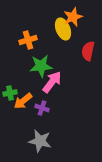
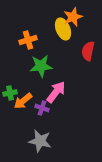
pink arrow: moved 4 px right, 10 px down
